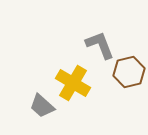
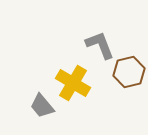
gray trapezoid: rotated 8 degrees clockwise
